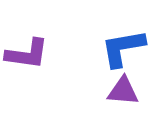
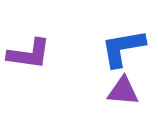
purple L-shape: moved 2 px right
